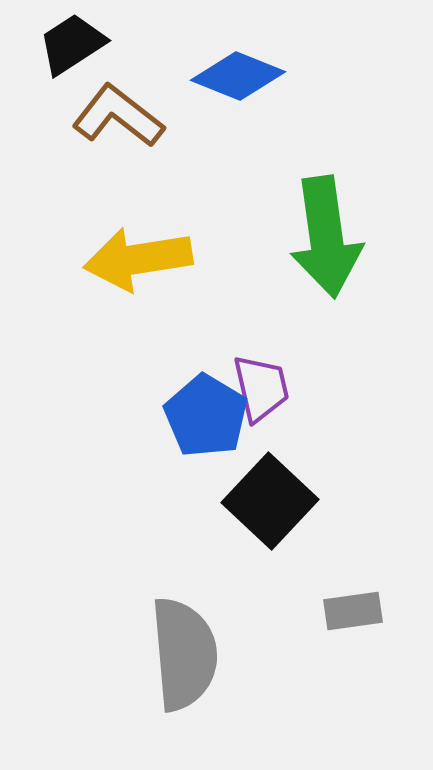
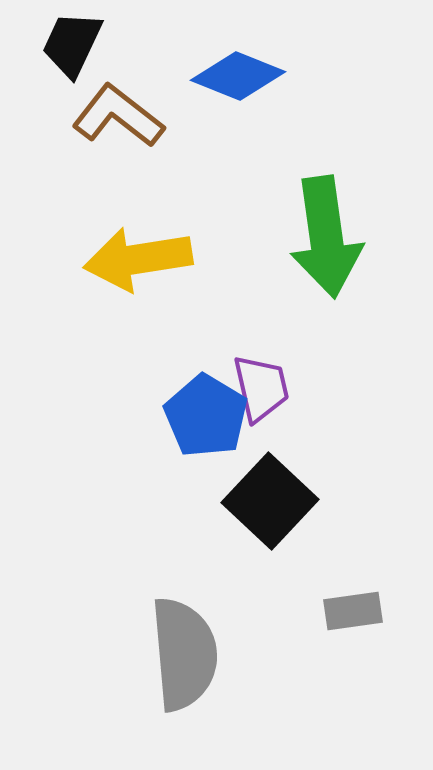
black trapezoid: rotated 32 degrees counterclockwise
